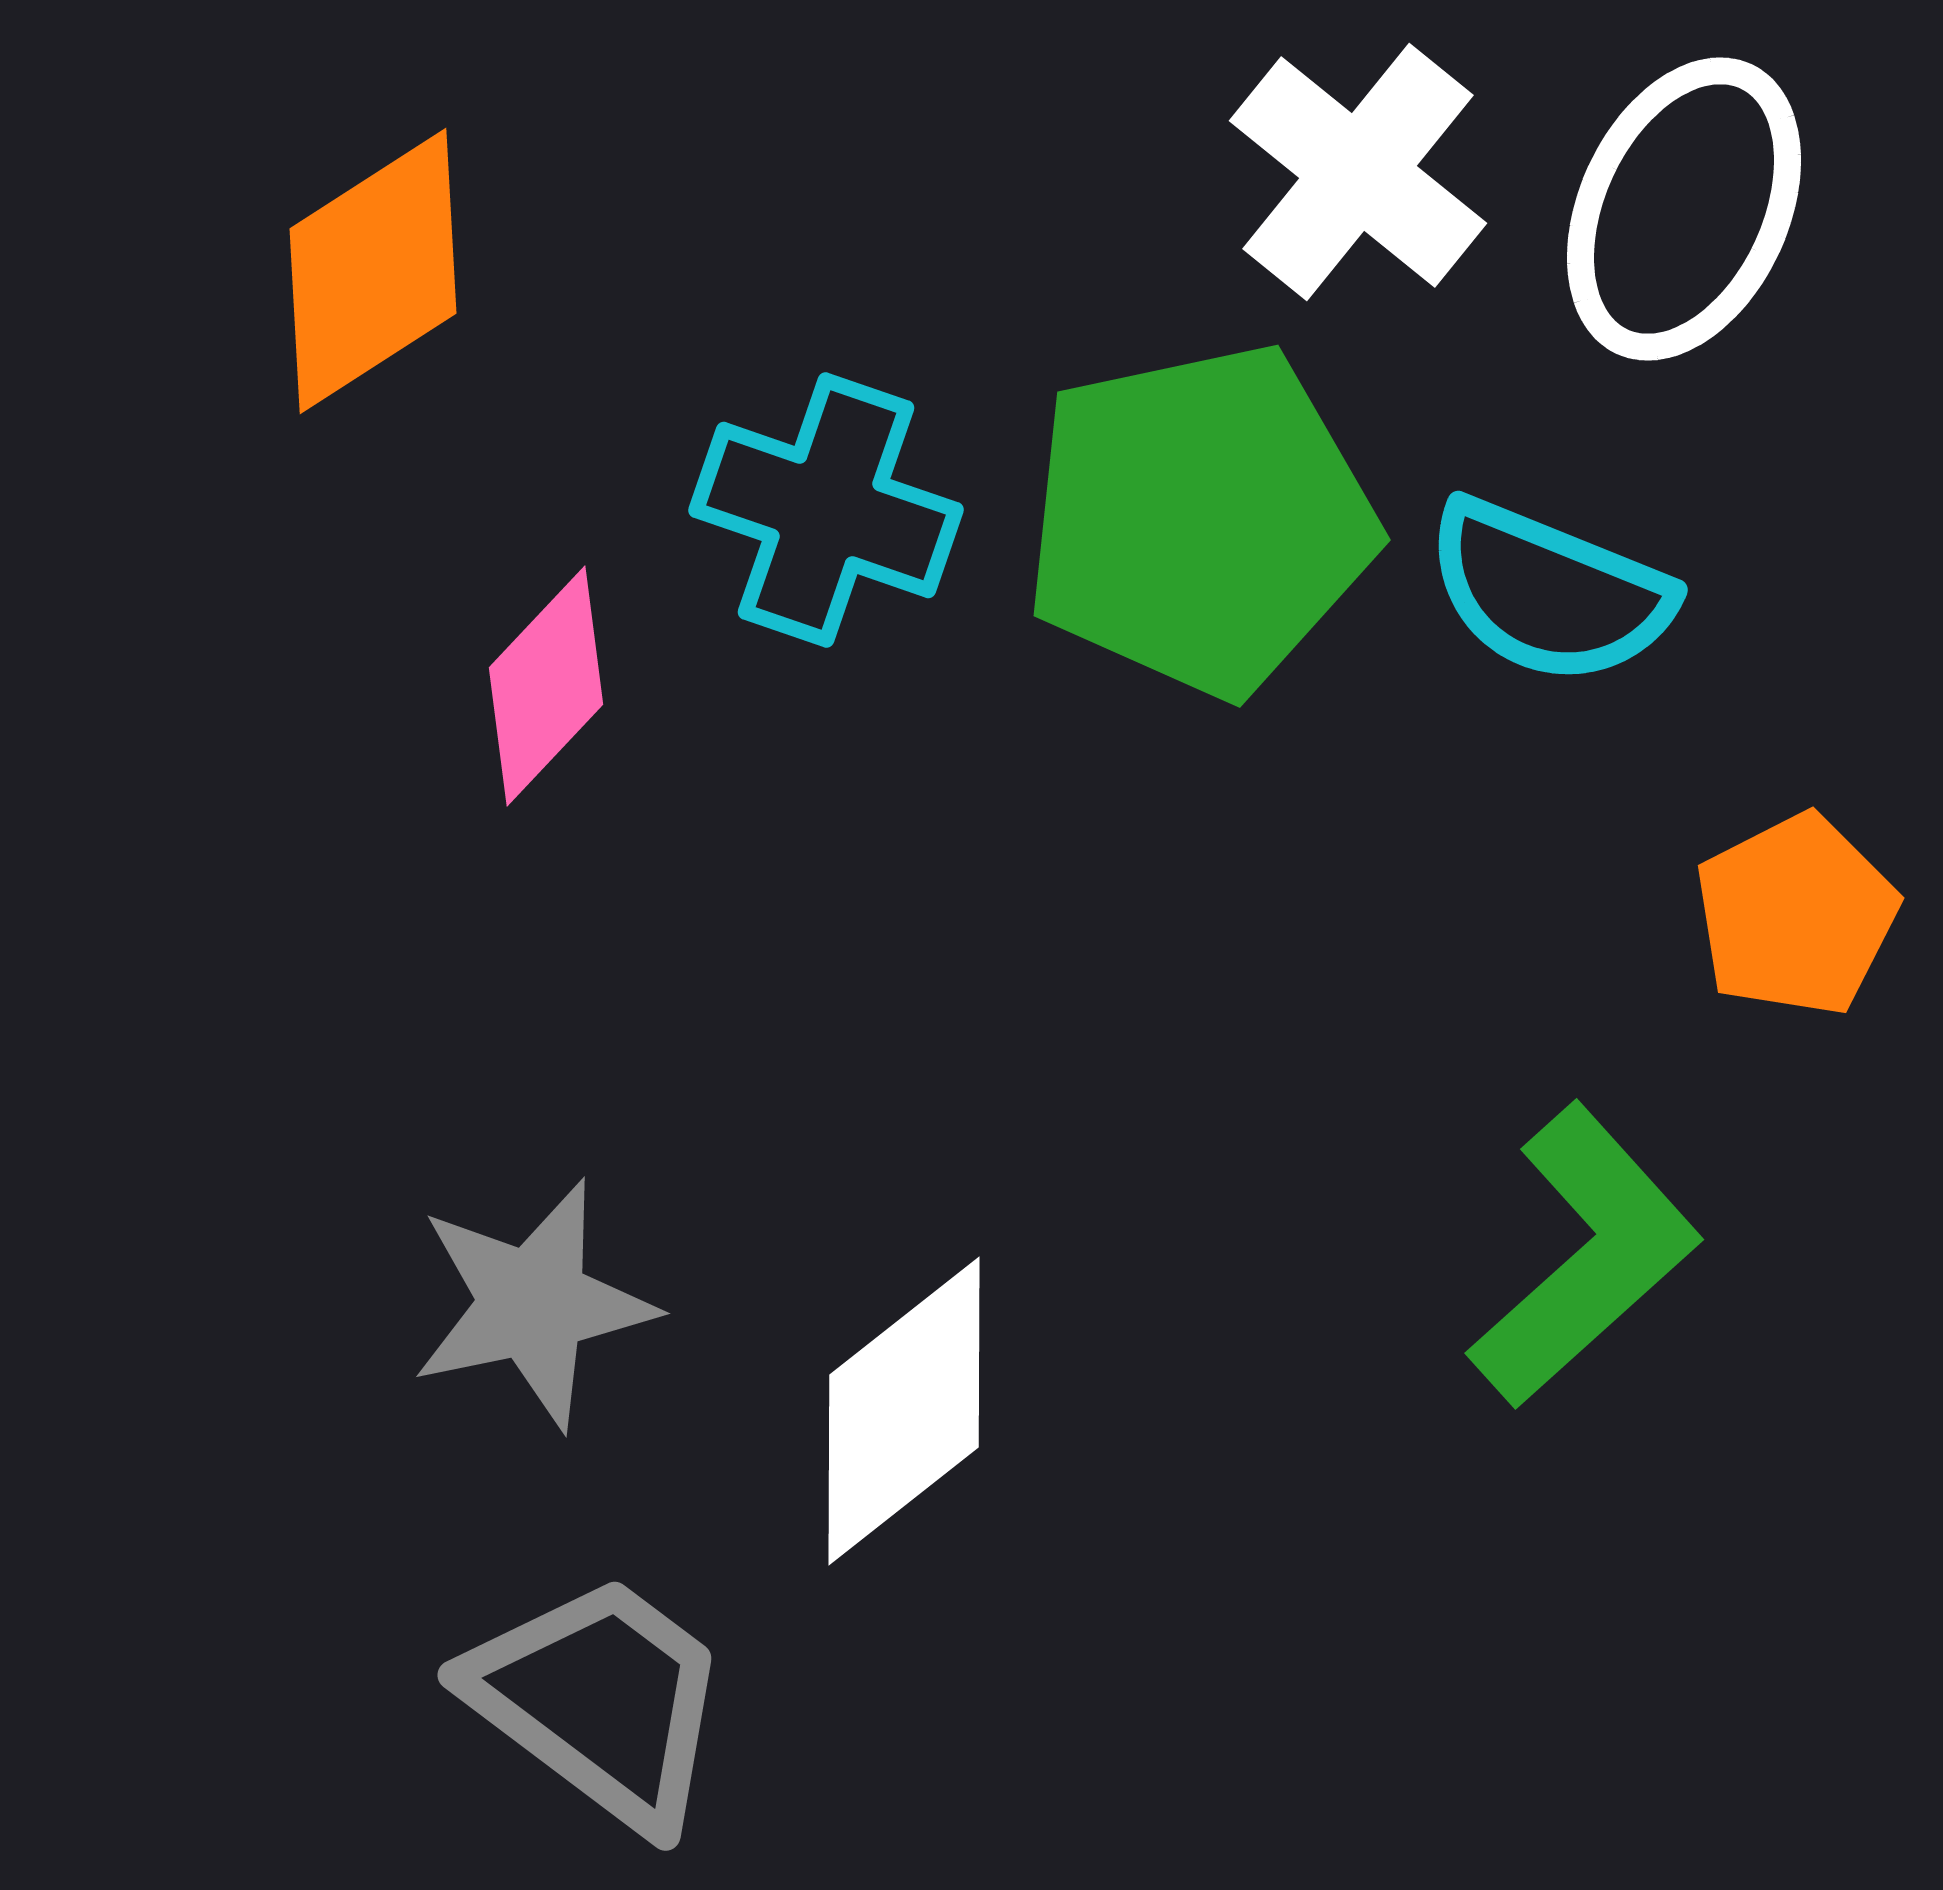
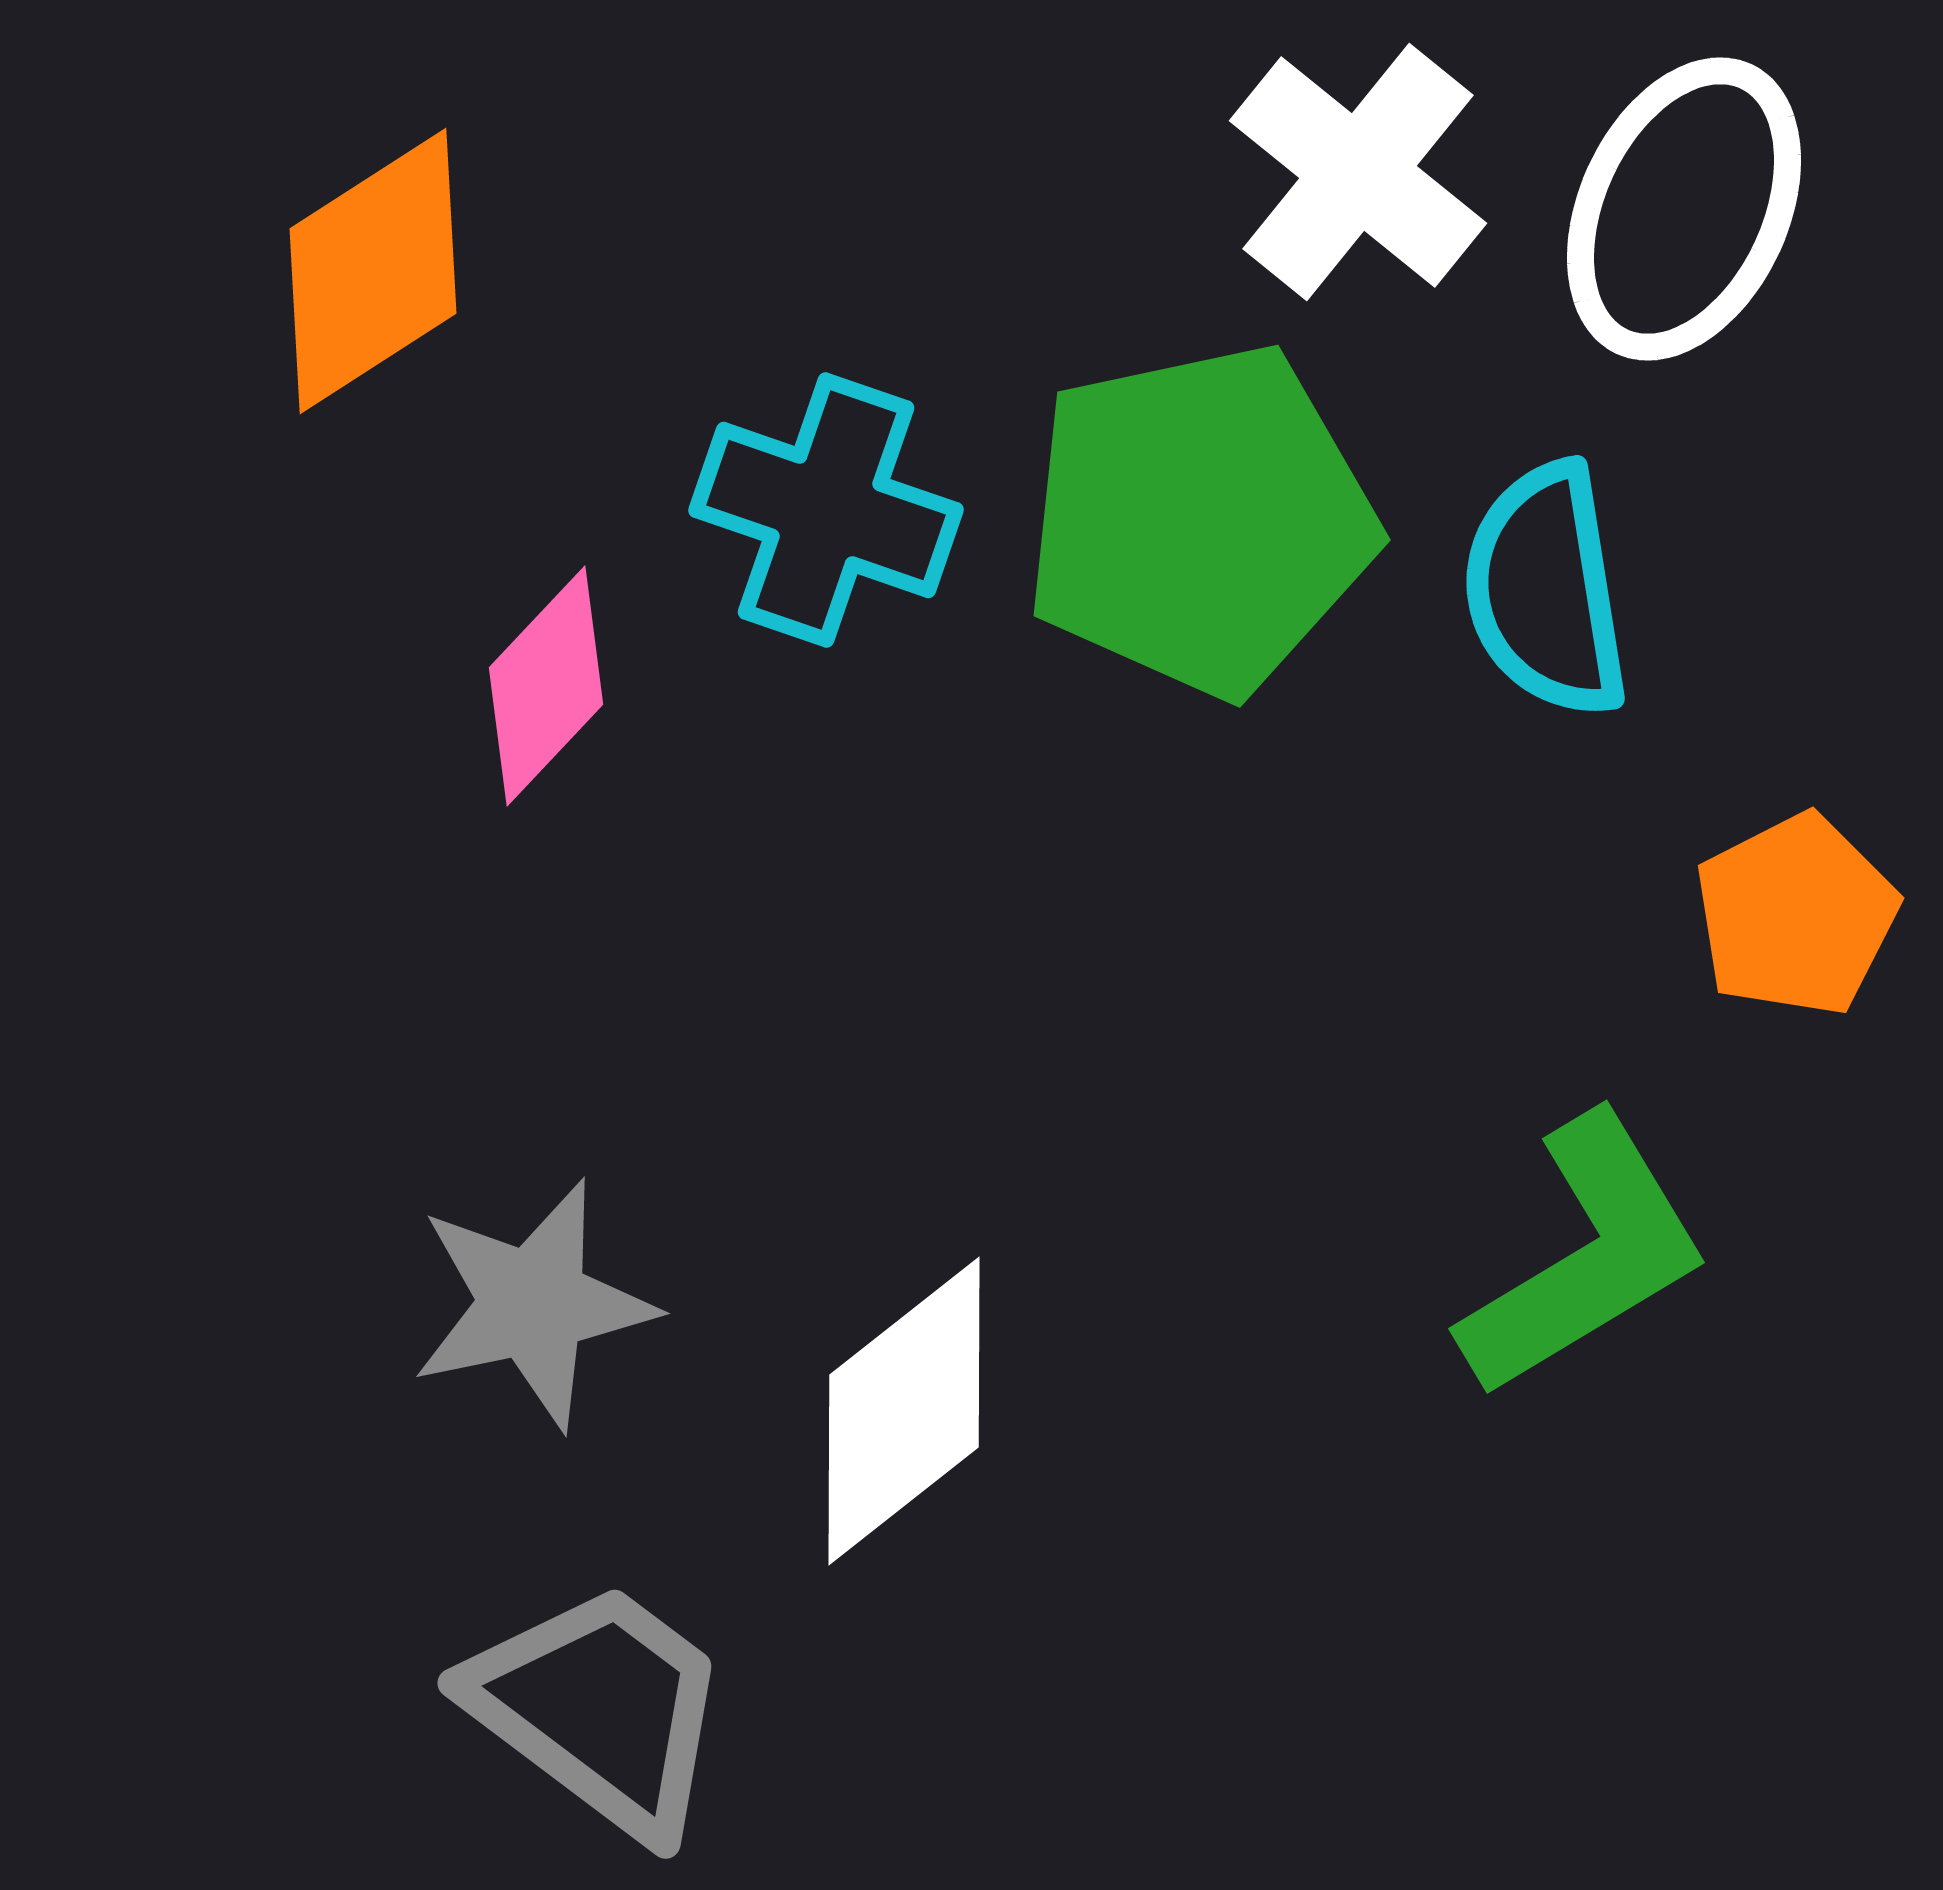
cyan semicircle: moved 3 px left, 2 px up; rotated 59 degrees clockwise
green L-shape: rotated 11 degrees clockwise
gray trapezoid: moved 8 px down
